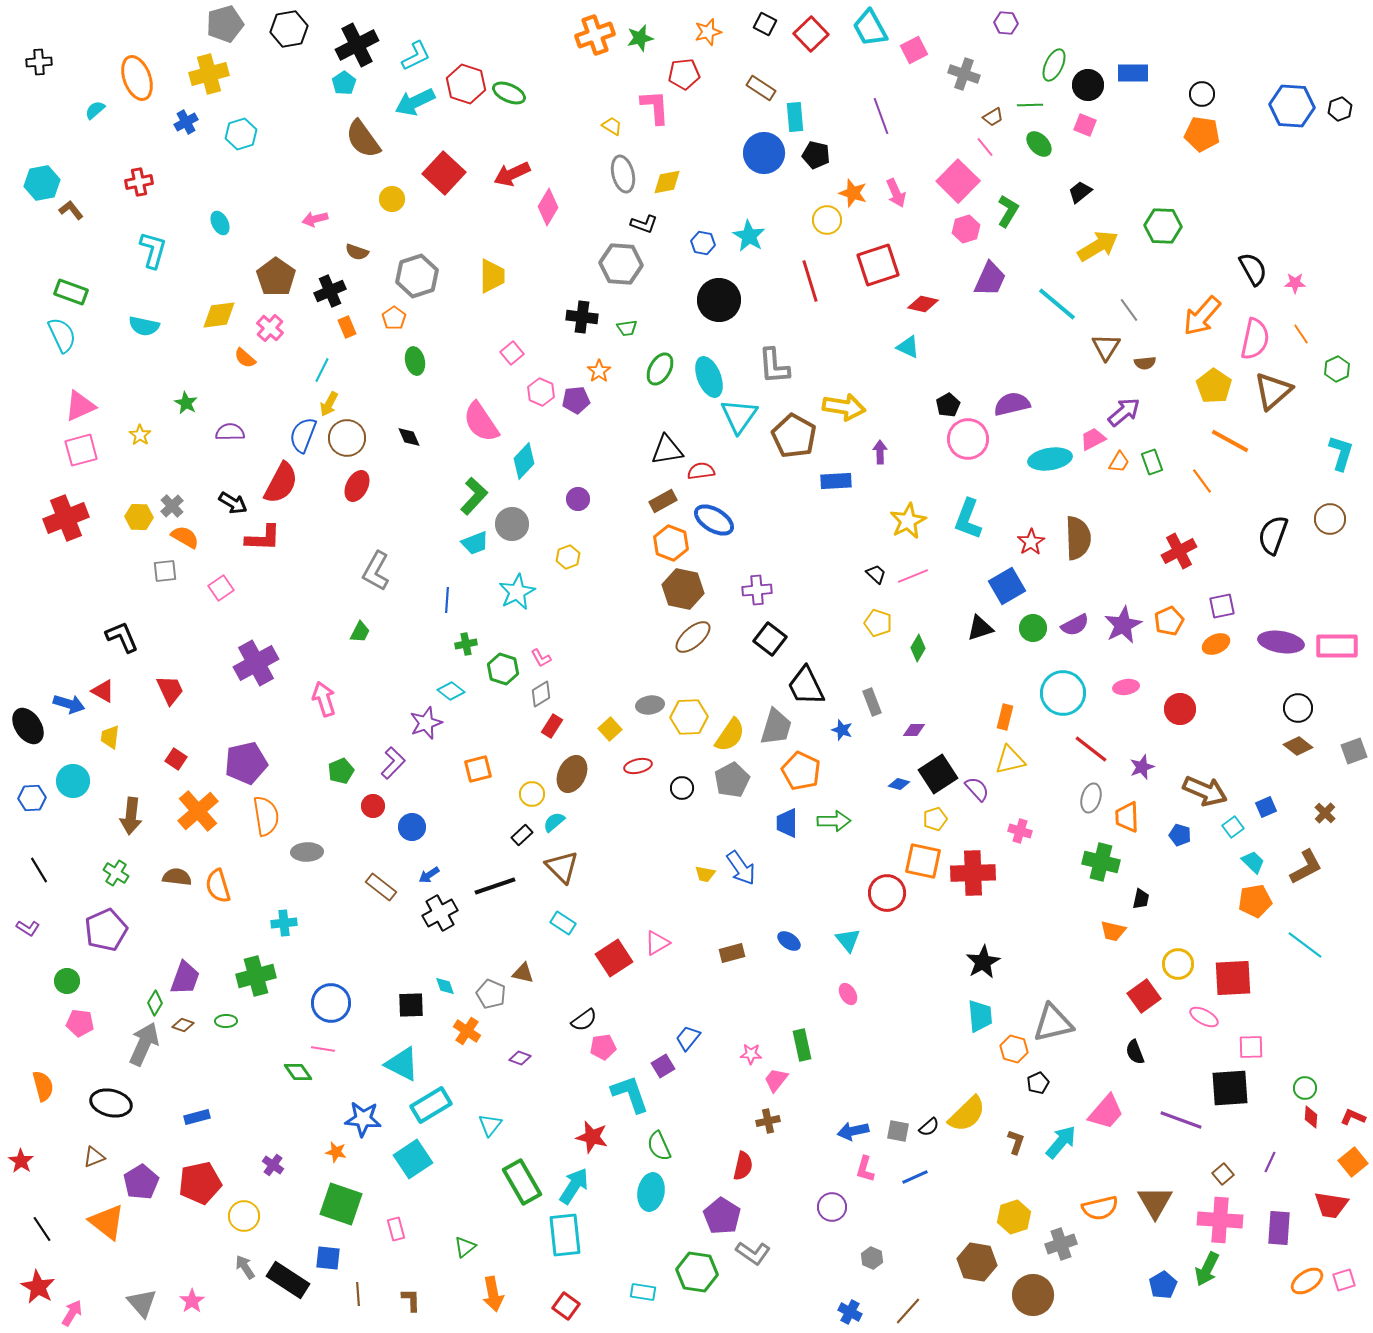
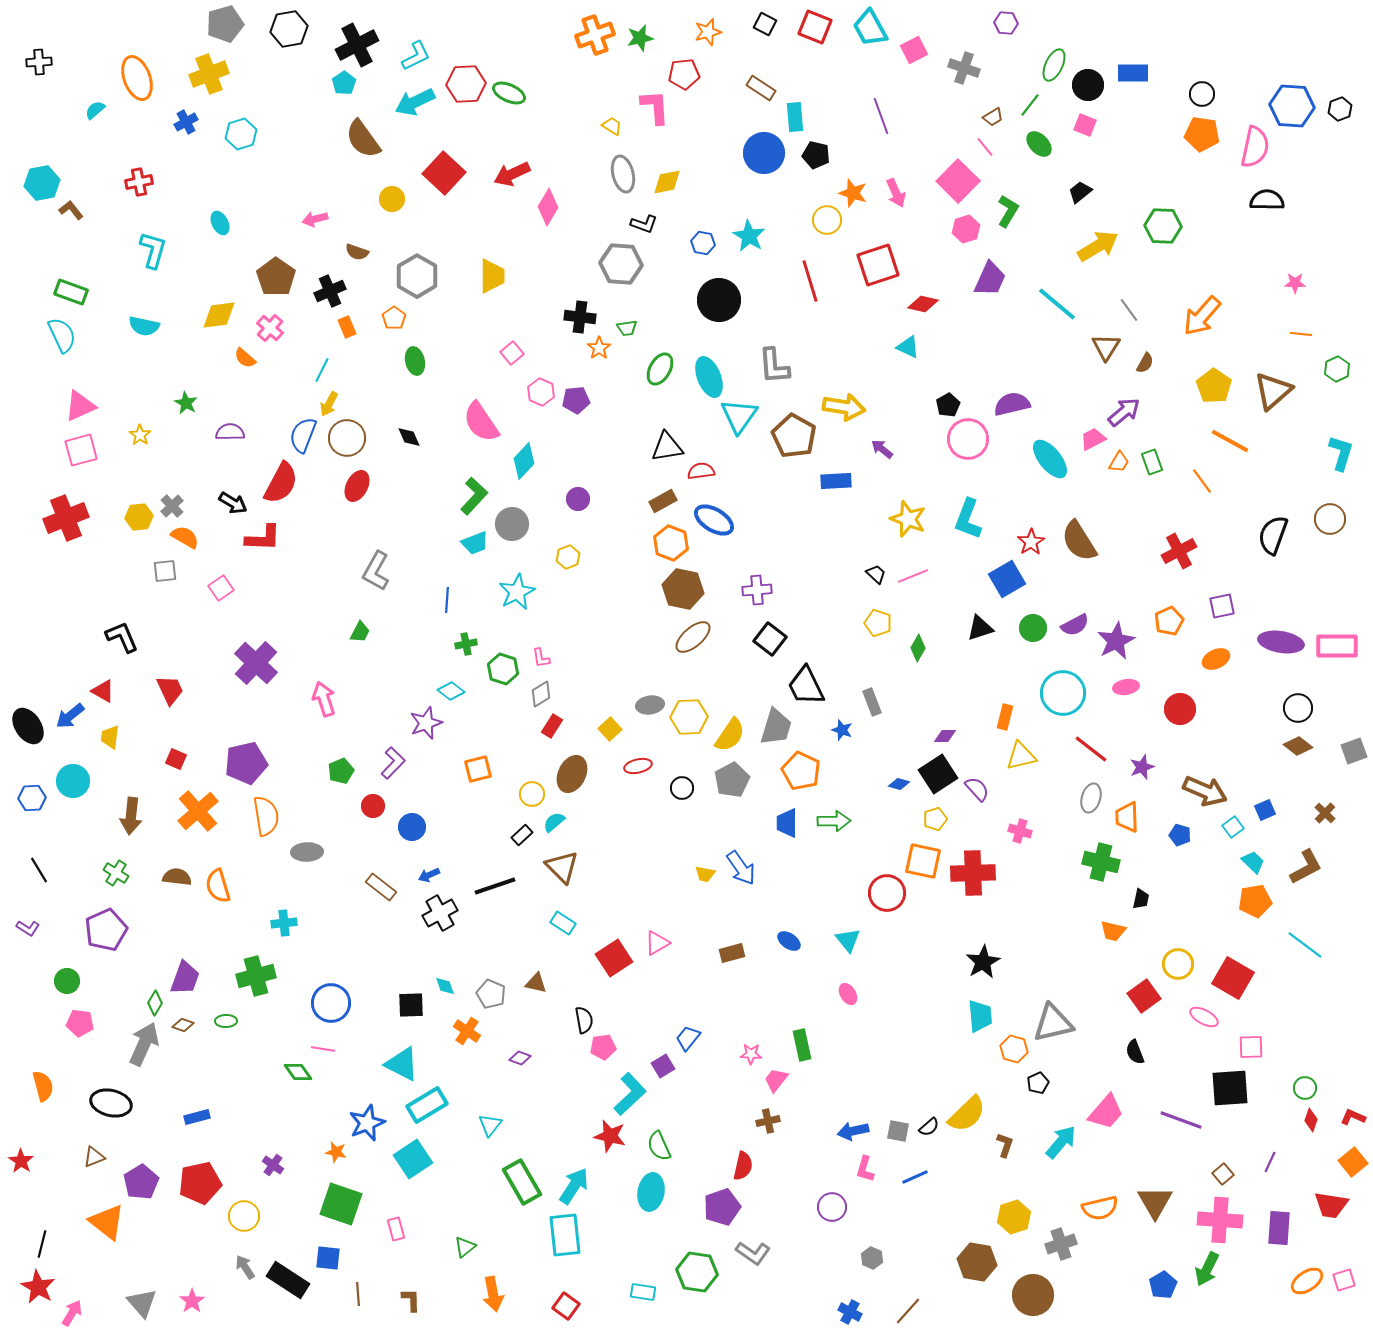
red square at (811, 34): moved 4 px right, 7 px up; rotated 24 degrees counterclockwise
yellow cross at (209, 74): rotated 6 degrees counterclockwise
gray cross at (964, 74): moved 6 px up
red hexagon at (466, 84): rotated 21 degrees counterclockwise
green line at (1030, 105): rotated 50 degrees counterclockwise
black semicircle at (1253, 269): moved 14 px right, 69 px up; rotated 60 degrees counterclockwise
gray hexagon at (417, 276): rotated 12 degrees counterclockwise
black cross at (582, 317): moved 2 px left
orange line at (1301, 334): rotated 50 degrees counterclockwise
pink semicircle at (1255, 339): moved 192 px up
brown semicircle at (1145, 363): rotated 55 degrees counterclockwise
orange star at (599, 371): moved 23 px up
black triangle at (667, 450): moved 3 px up
purple arrow at (880, 452): moved 2 px right, 3 px up; rotated 50 degrees counterclockwise
cyan ellipse at (1050, 459): rotated 60 degrees clockwise
yellow hexagon at (139, 517): rotated 8 degrees counterclockwise
yellow star at (908, 521): moved 2 px up; rotated 24 degrees counterclockwise
brown semicircle at (1078, 538): moved 1 px right, 3 px down; rotated 150 degrees clockwise
blue square at (1007, 586): moved 7 px up
purple star at (1123, 625): moved 7 px left, 16 px down
orange ellipse at (1216, 644): moved 15 px down
pink L-shape at (541, 658): rotated 20 degrees clockwise
purple cross at (256, 663): rotated 18 degrees counterclockwise
blue arrow at (69, 704): moved 1 px right, 12 px down; rotated 124 degrees clockwise
purple diamond at (914, 730): moved 31 px right, 6 px down
red square at (176, 759): rotated 10 degrees counterclockwise
yellow triangle at (1010, 760): moved 11 px right, 4 px up
blue square at (1266, 807): moved 1 px left, 3 px down
blue arrow at (429, 875): rotated 10 degrees clockwise
brown triangle at (523, 973): moved 13 px right, 10 px down
red square at (1233, 978): rotated 33 degrees clockwise
black semicircle at (584, 1020): rotated 64 degrees counterclockwise
cyan L-shape at (630, 1094): rotated 66 degrees clockwise
cyan rectangle at (431, 1105): moved 4 px left
red diamond at (1311, 1117): moved 3 px down; rotated 15 degrees clockwise
blue star at (363, 1119): moved 4 px right, 4 px down; rotated 27 degrees counterclockwise
red star at (592, 1137): moved 18 px right, 1 px up
brown L-shape at (1016, 1142): moved 11 px left, 3 px down
purple pentagon at (722, 1216): moved 9 px up; rotated 21 degrees clockwise
black line at (42, 1229): moved 15 px down; rotated 48 degrees clockwise
